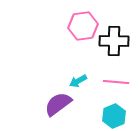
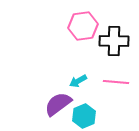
cyan hexagon: moved 30 px left
